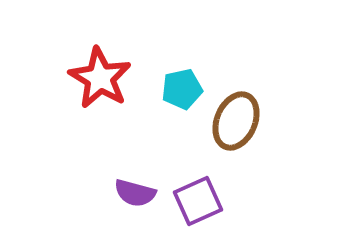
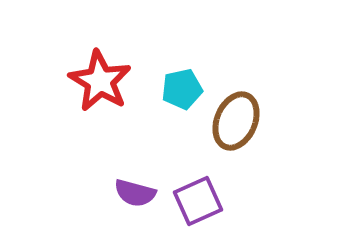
red star: moved 3 px down
